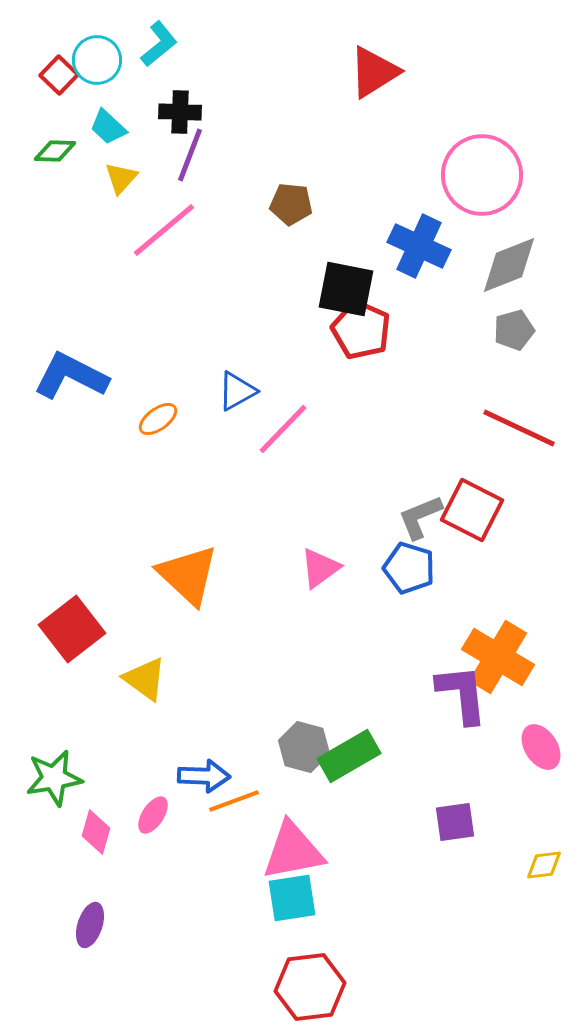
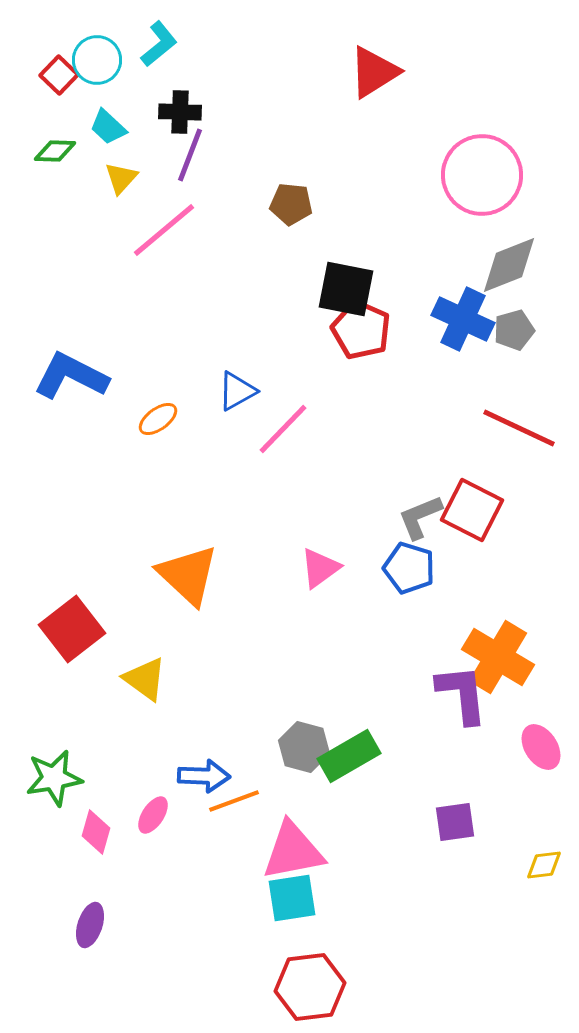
blue cross at (419, 246): moved 44 px right, 73 px down
